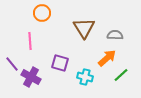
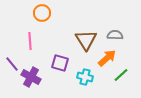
brown triangle: moved 2 px right, 12 px down
